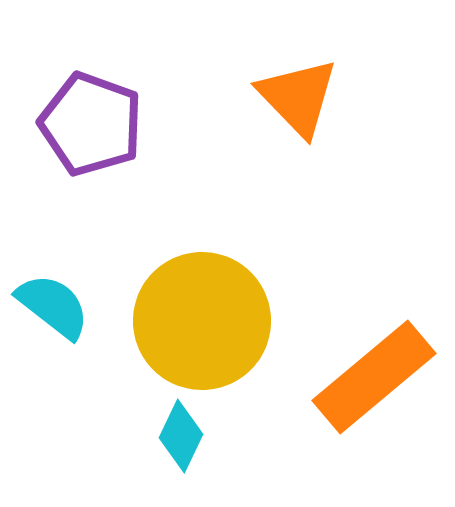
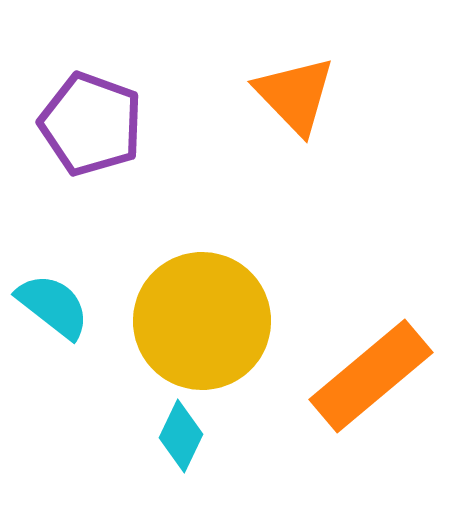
orange triangle: moved 3 px left, 2 px up
orange rectangle: moved 3 px left, 1 px up
